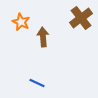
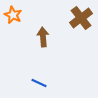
orange star: moved 8 px left, 7 px up
blue line: moved 2 px right
